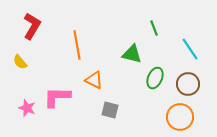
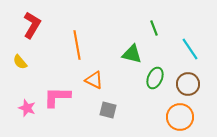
red L-shape: moved 1 px up
gray square: moved 2 px left
